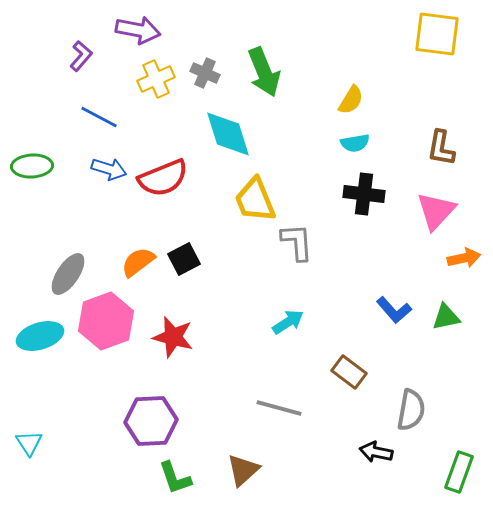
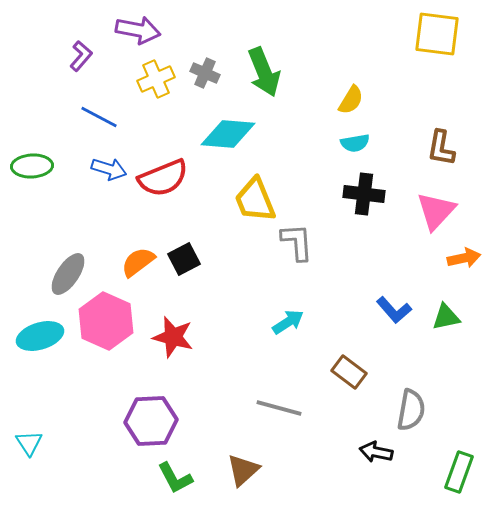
cyan diamond: rotated 68 degrees counterclockwise
pink hexagon: rotated 16 degrees counterclockwise
green L-shape: rotated 9 degrees counterclockwise
